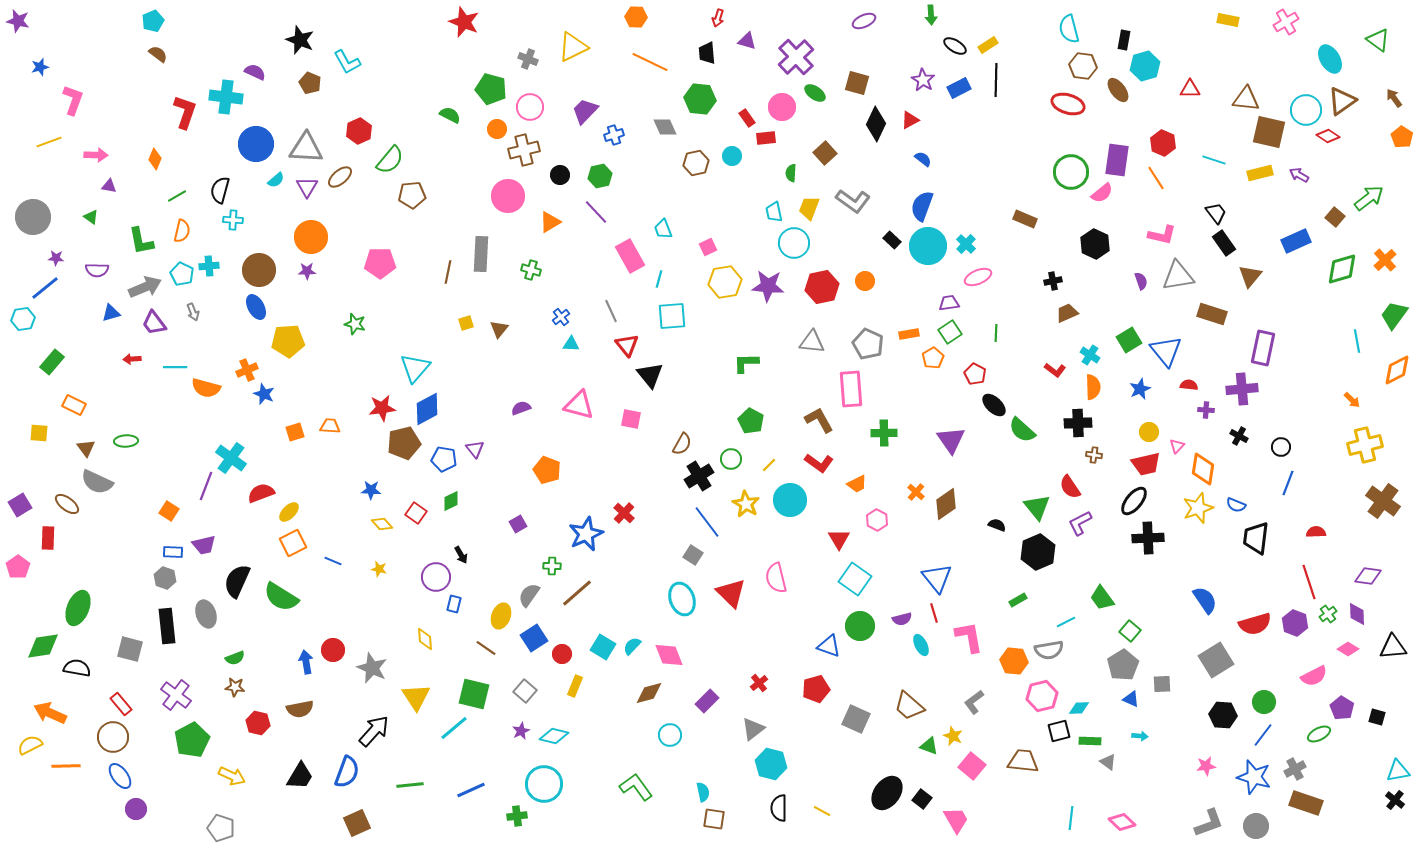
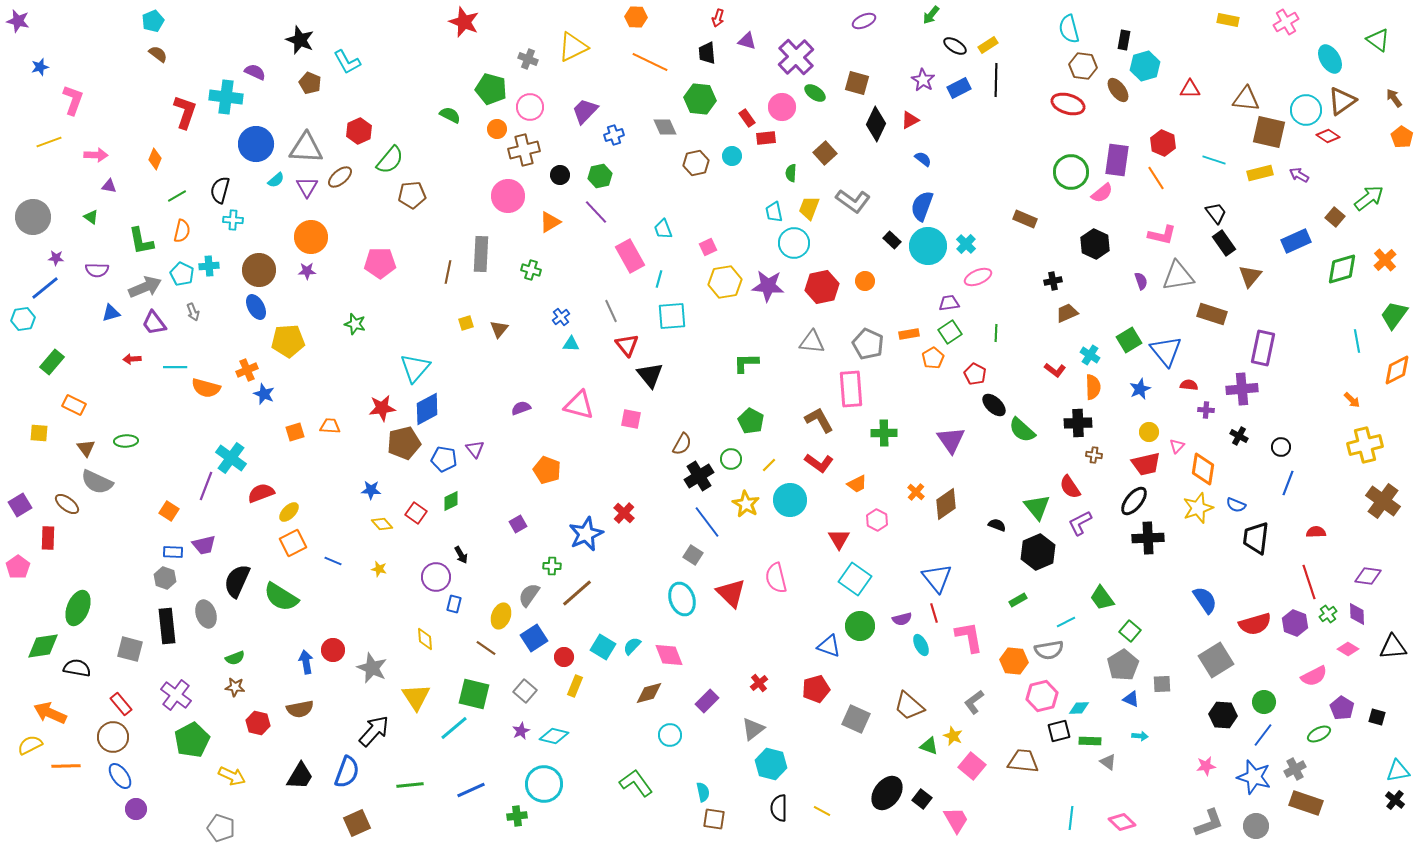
green arrow at (931, 15): rotated 42 degrees clockwise
red circle at (562, 654): moved 2 px right, 3 px down
green L-shape at (636, 787): moved 4 px up
